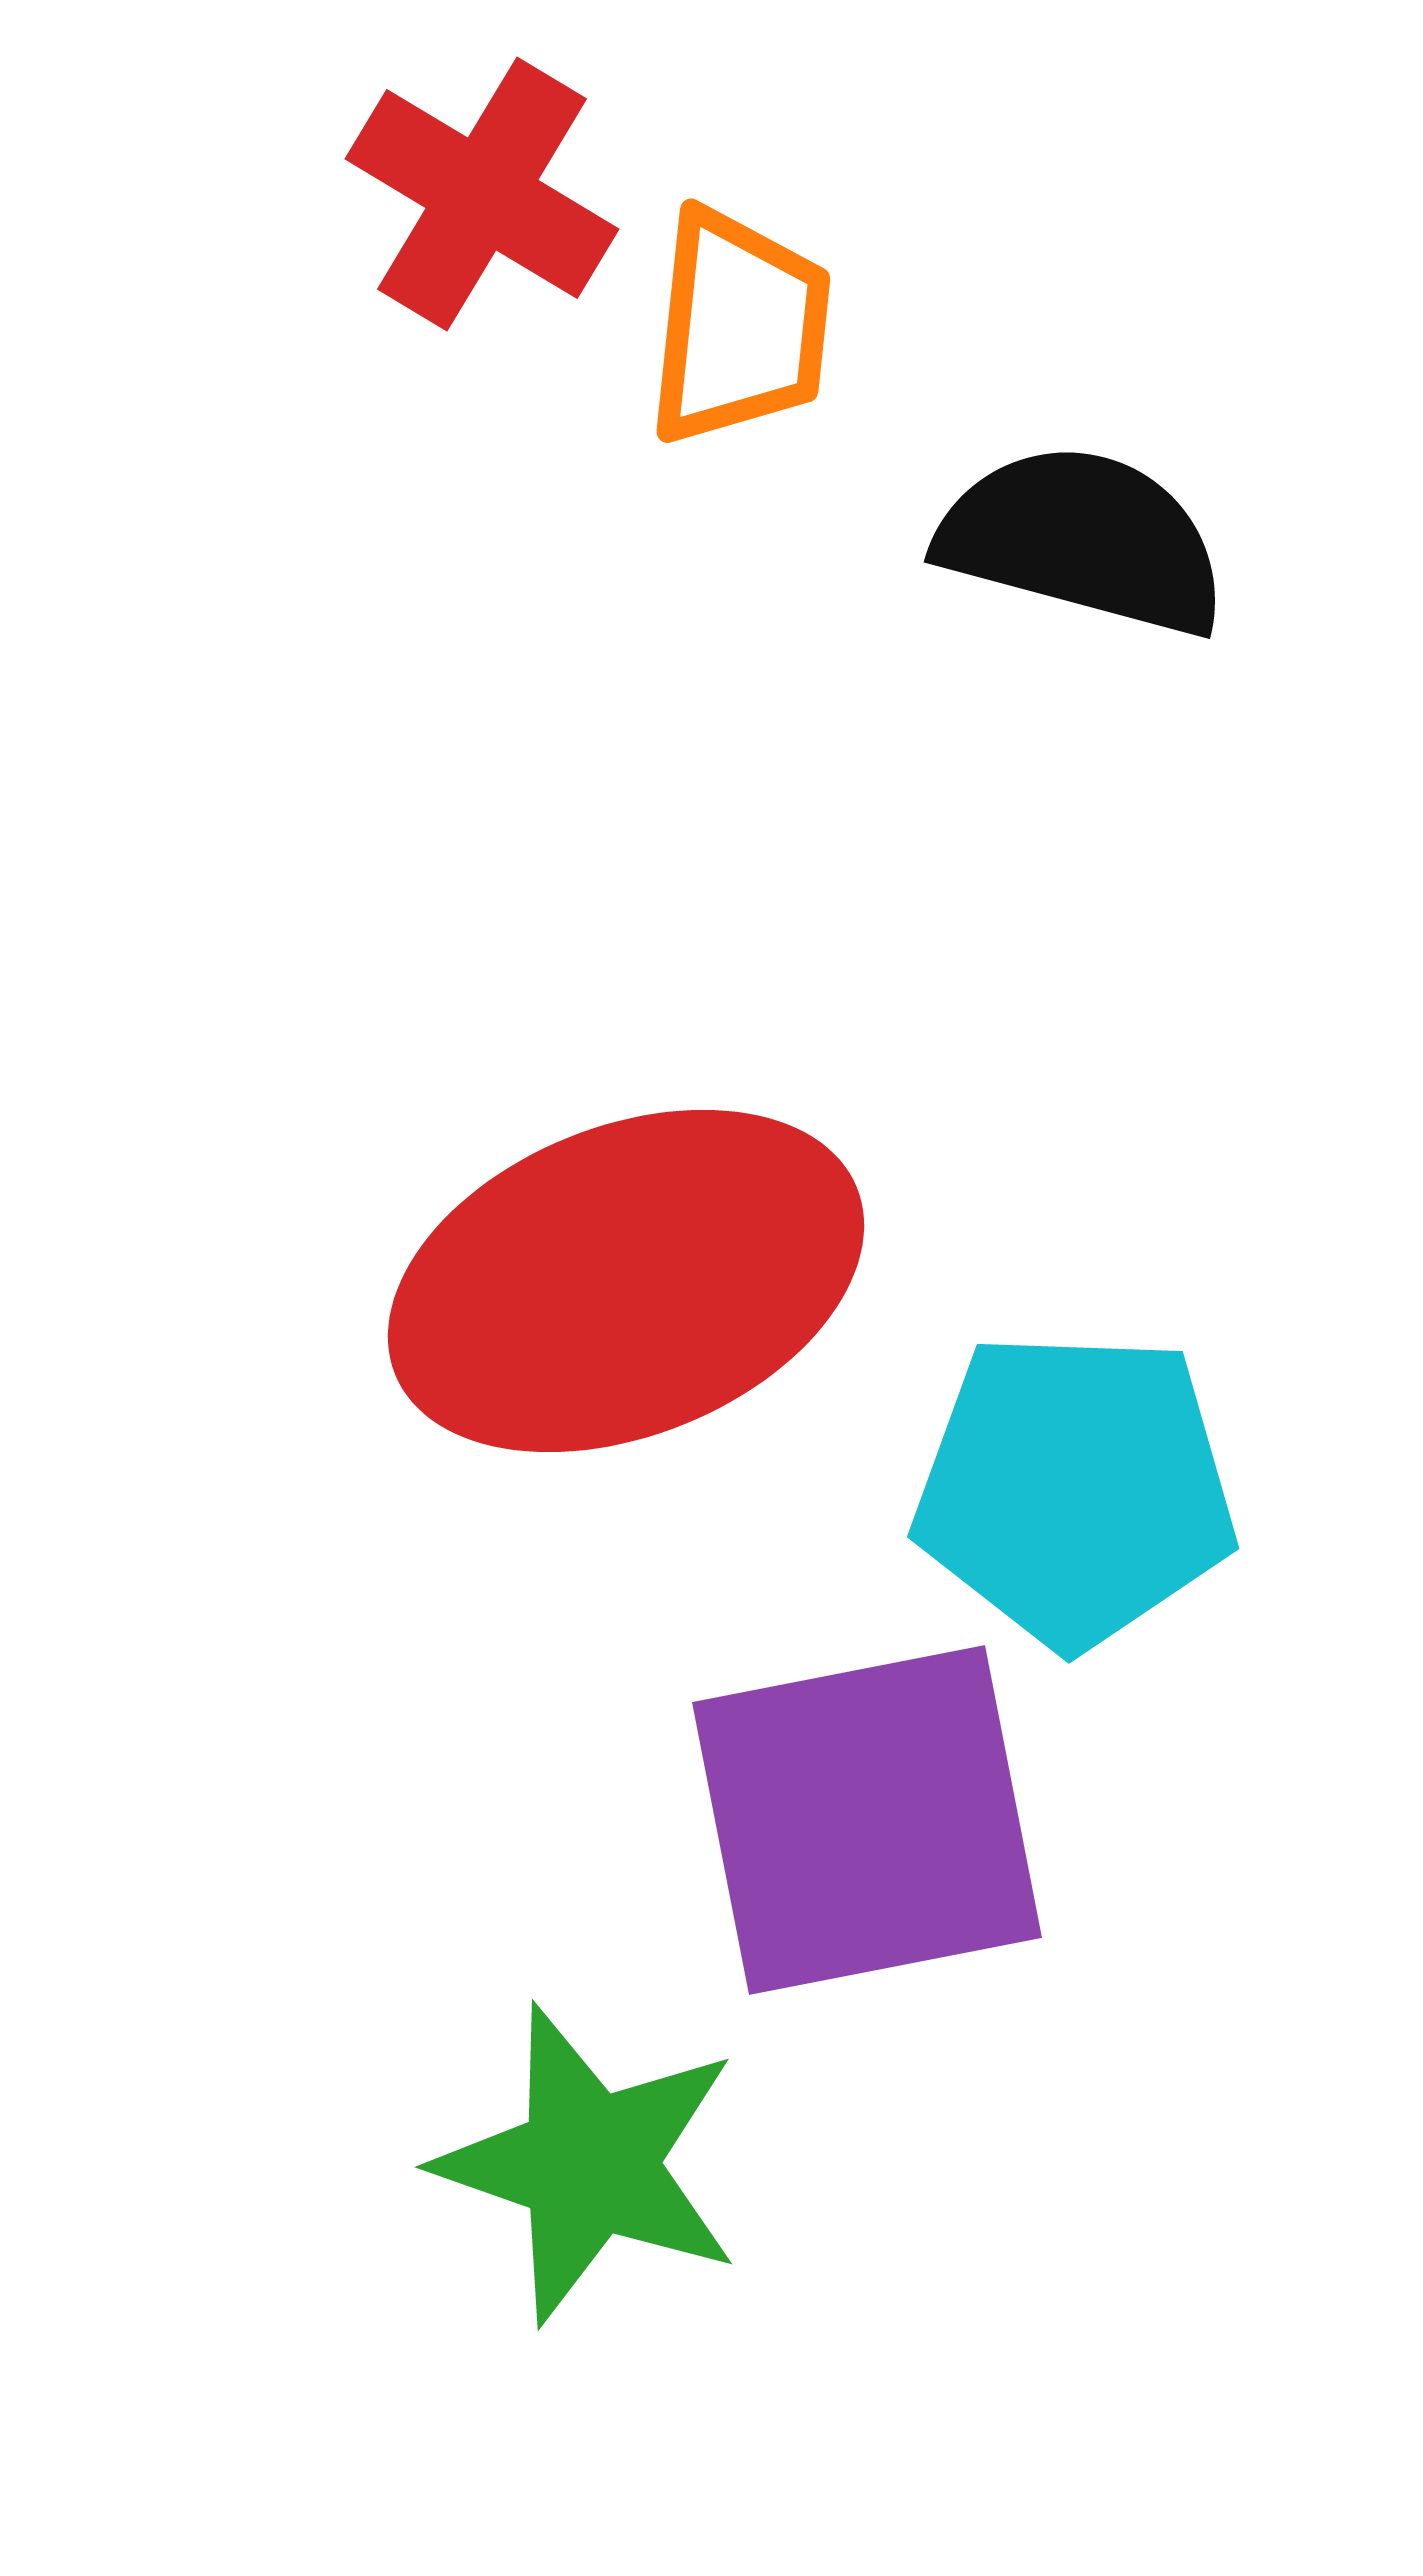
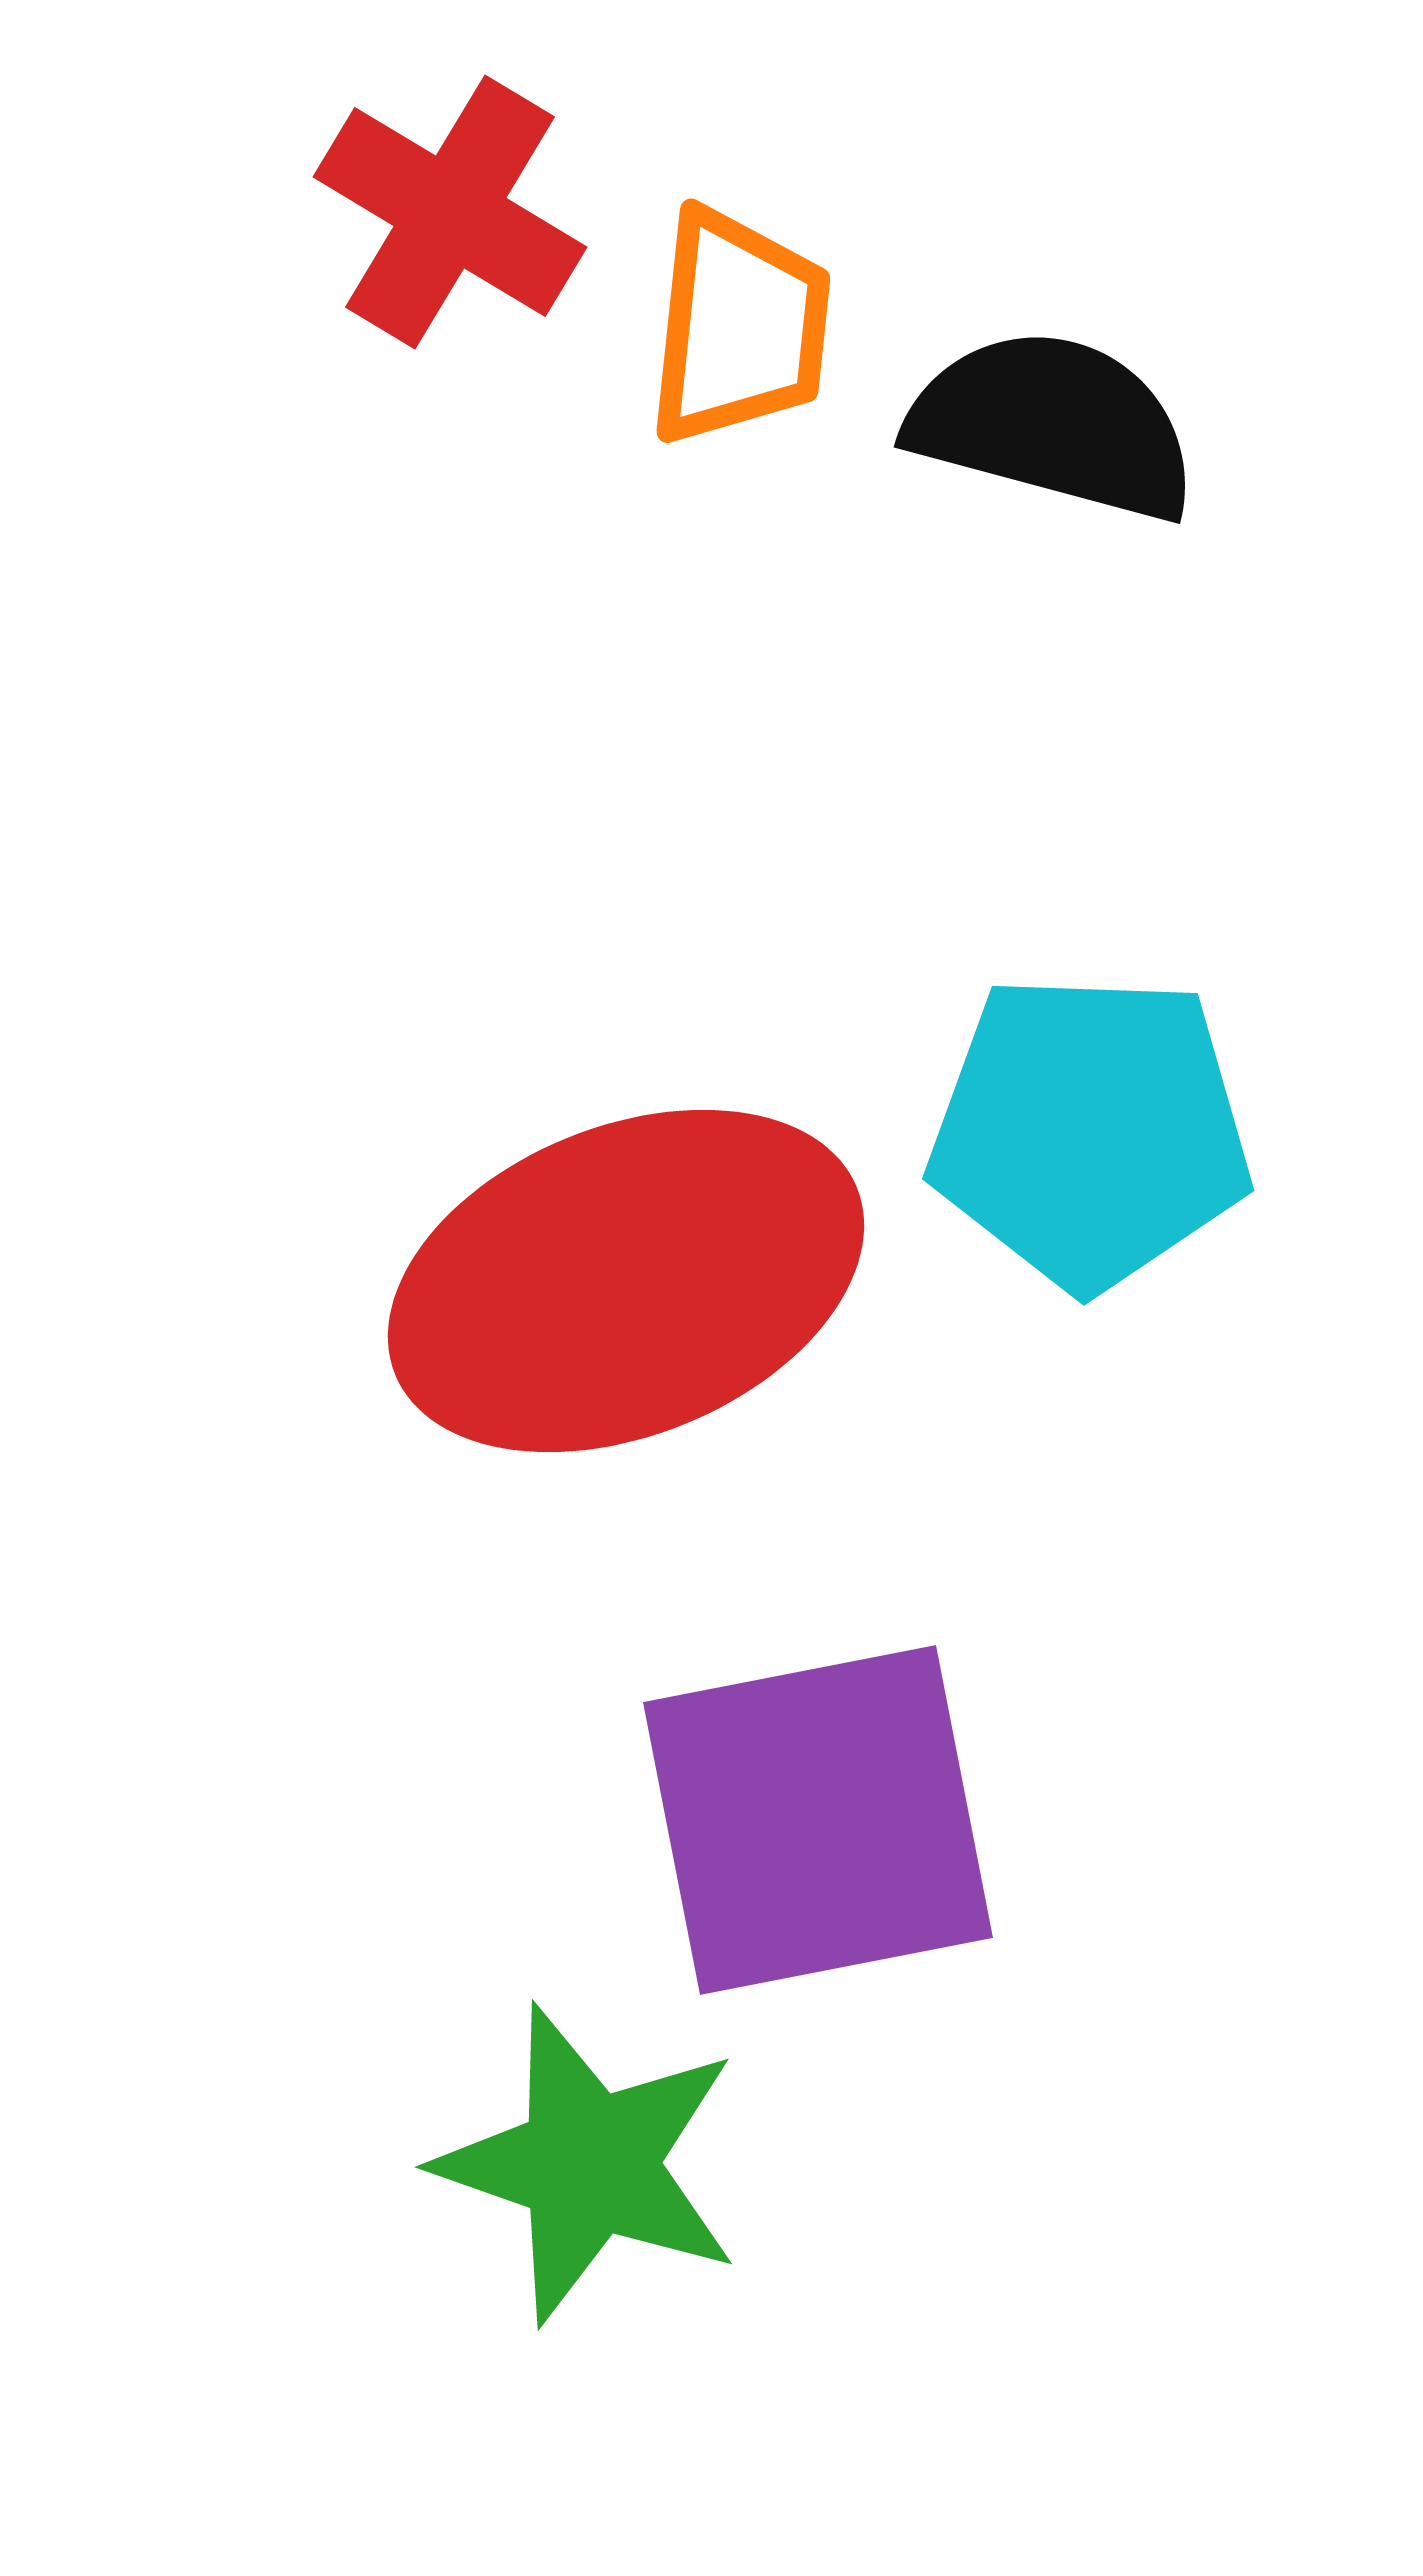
red cross: moved 32 px left, 18 px down
black semicircle: moved 30 px left, 115 px up
cyan pentagon: moved 15 px right, 358 px up
purple square: moved 49 px left
